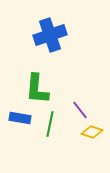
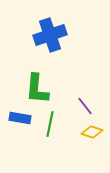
purple line: moved 5 px right, 4 px up
